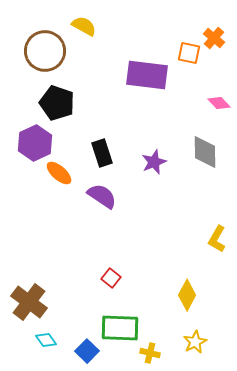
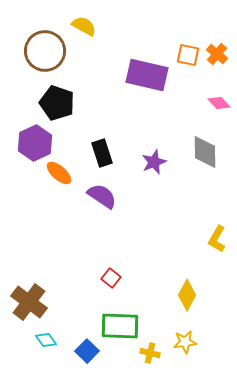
orange cross: moved 3 px right, 16 px down
orange square: moved 1 px left, 2 px down
purple rectangle: rotated 6 degrees clockwise
green rectangle: moved 2 px up
yellow star: moved 10 px left; rotated 20 degrees clockwise
